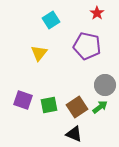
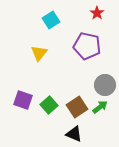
green square: rotated 30 degrees counterclockwise
